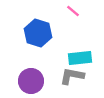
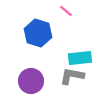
pink line: moved 7 px left
